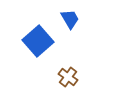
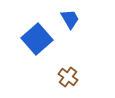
blue square: moved 1 px left, 2 px up
